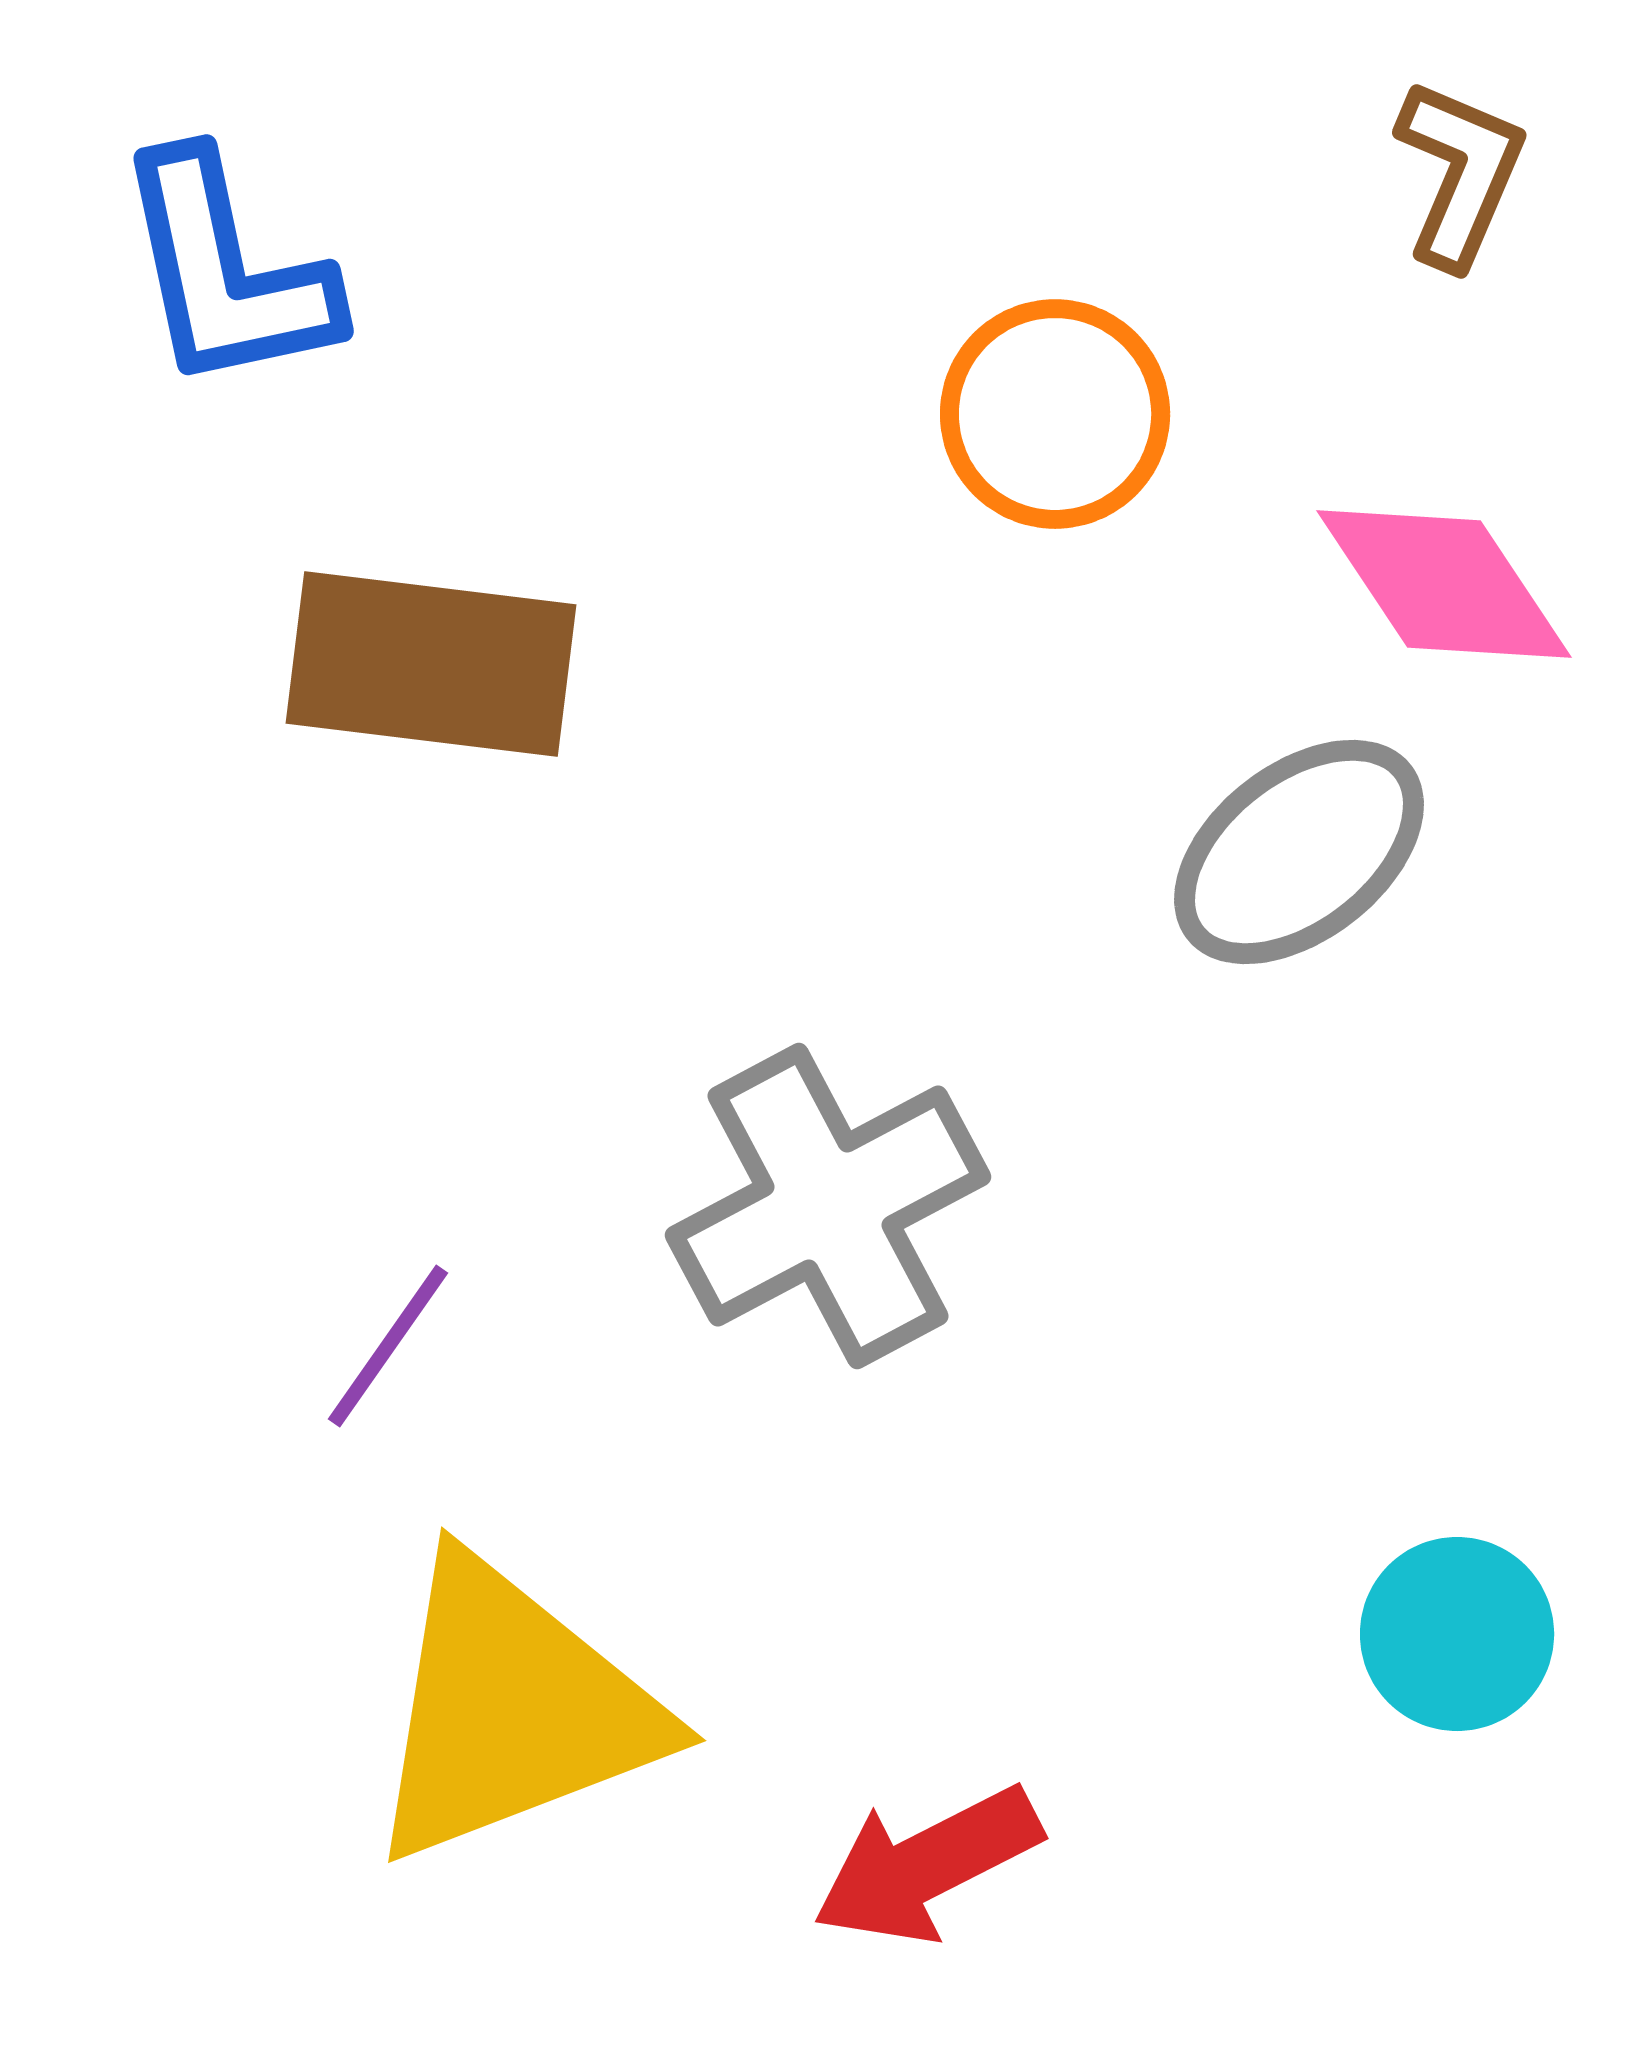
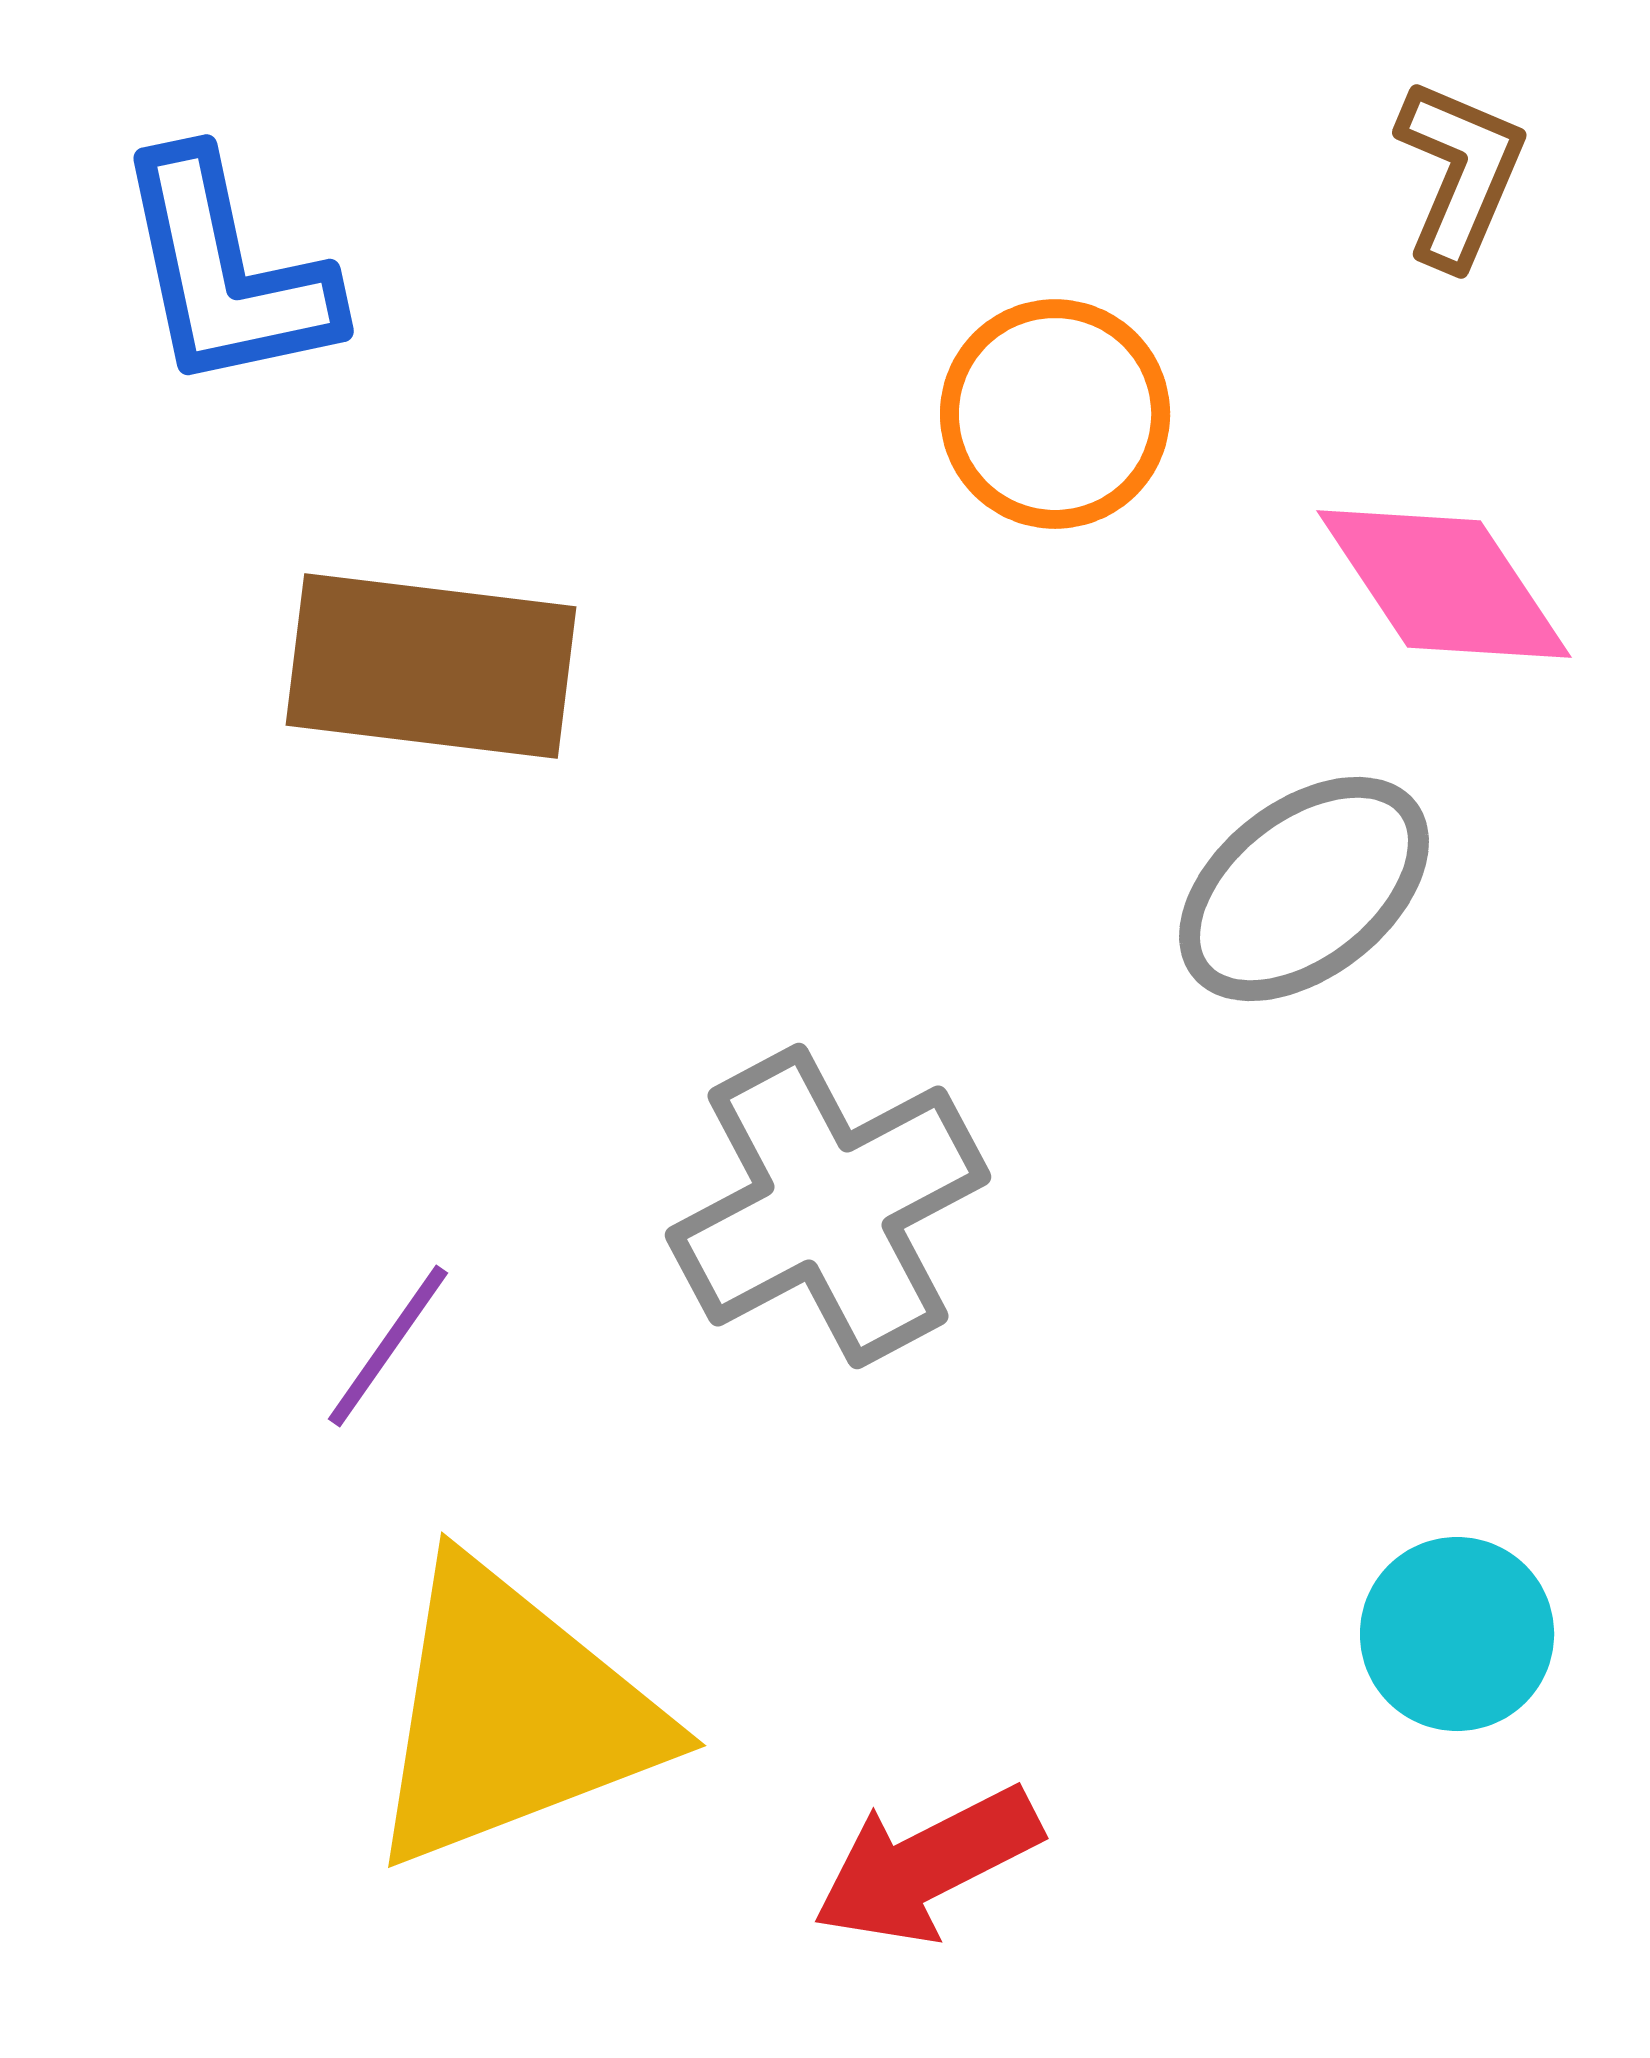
brown rectangle: moved 2 px down
gray ellipse: moved 5 px right, 37 px down
yellow triangle: moved 5 px down
